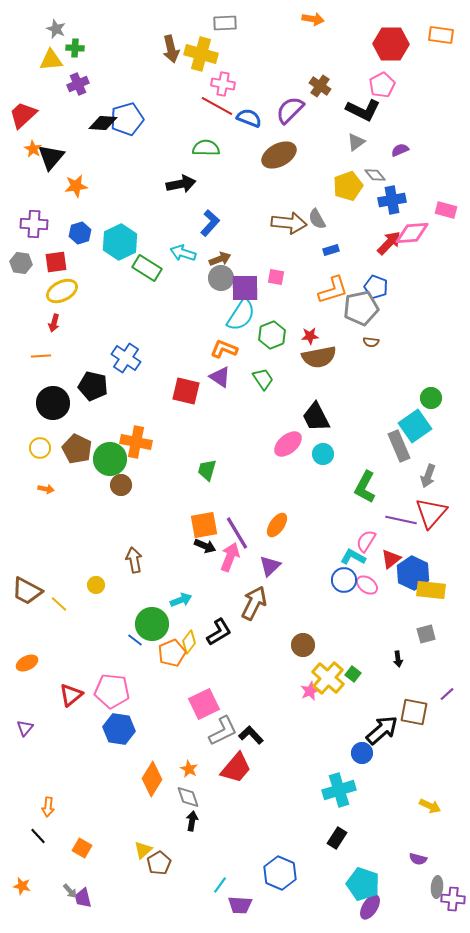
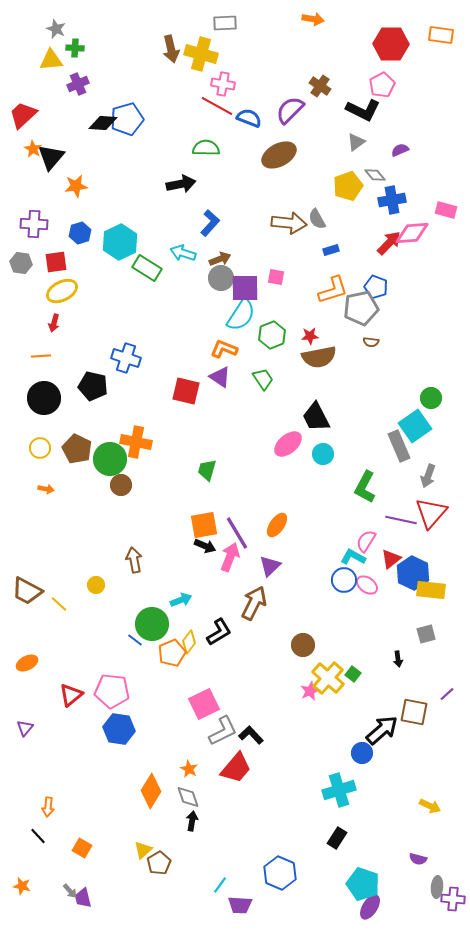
blue cross at (126, 358): rotated 16 degrees counterclockwise
black circle at (53, 403): moved 9 px left, 5 px up
orange diamond at (152, 779): moved 1 px left, 12 px down
